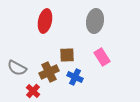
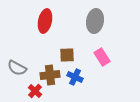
brown cross: moved 1 px right, 3 px down; rotated 18 degrees clockwise
red cross: moved 2 px right
